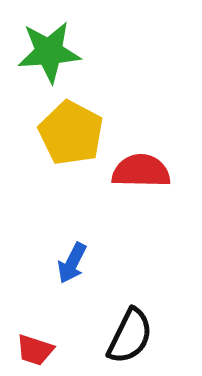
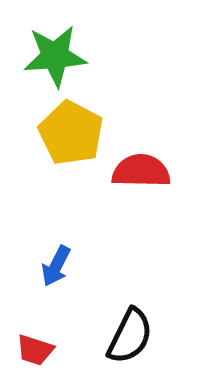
green star: moved 6 px right, 4 px down
blue arrow: moved 16 px left, 3 px down
